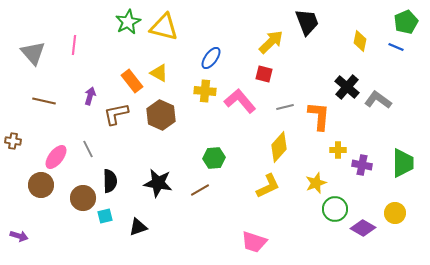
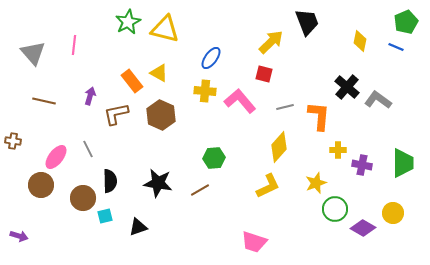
yellow triangle at (164, 27): moved 1 px right, 2 px down
yellow circle at (395, 213): moved 2 px left
